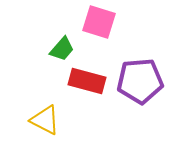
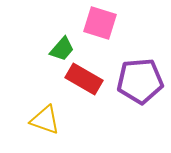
pink square: moved 1 px right, 1 px down
red rectangle: moved 3 px left, 2 px up; rotated 15 degrees clockwise
yellow triangle: rotated 8 degrees counterclockwise
